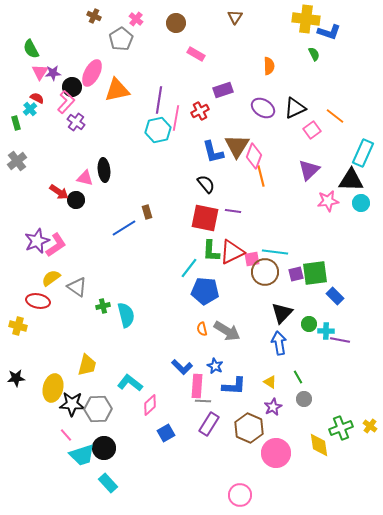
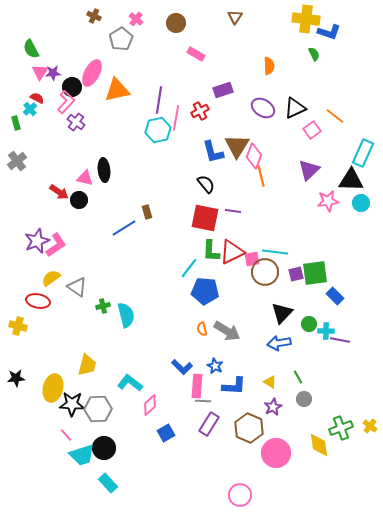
black circle at (76, 200): moved 3 px right
blue arrow at (279, 343): rotated 90 degrees counterclockwise
